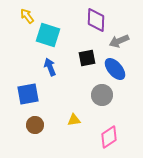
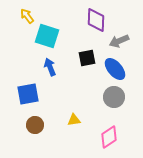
cyan square: moved 1 px left, 1 px down
gray circle: moved 12 px right, 2 px down
